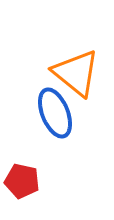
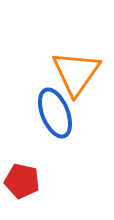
orange triangle: rotated 26 degrees clockwise
